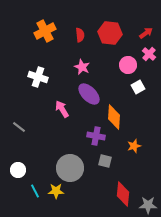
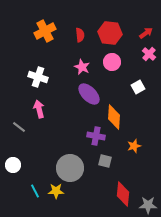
pink circle: moved 16 px left, 3 px up
pink arrow: moved 23 px left; rotated 18 degrees clockwise
white circle: moved 5 px left, 5 px up
